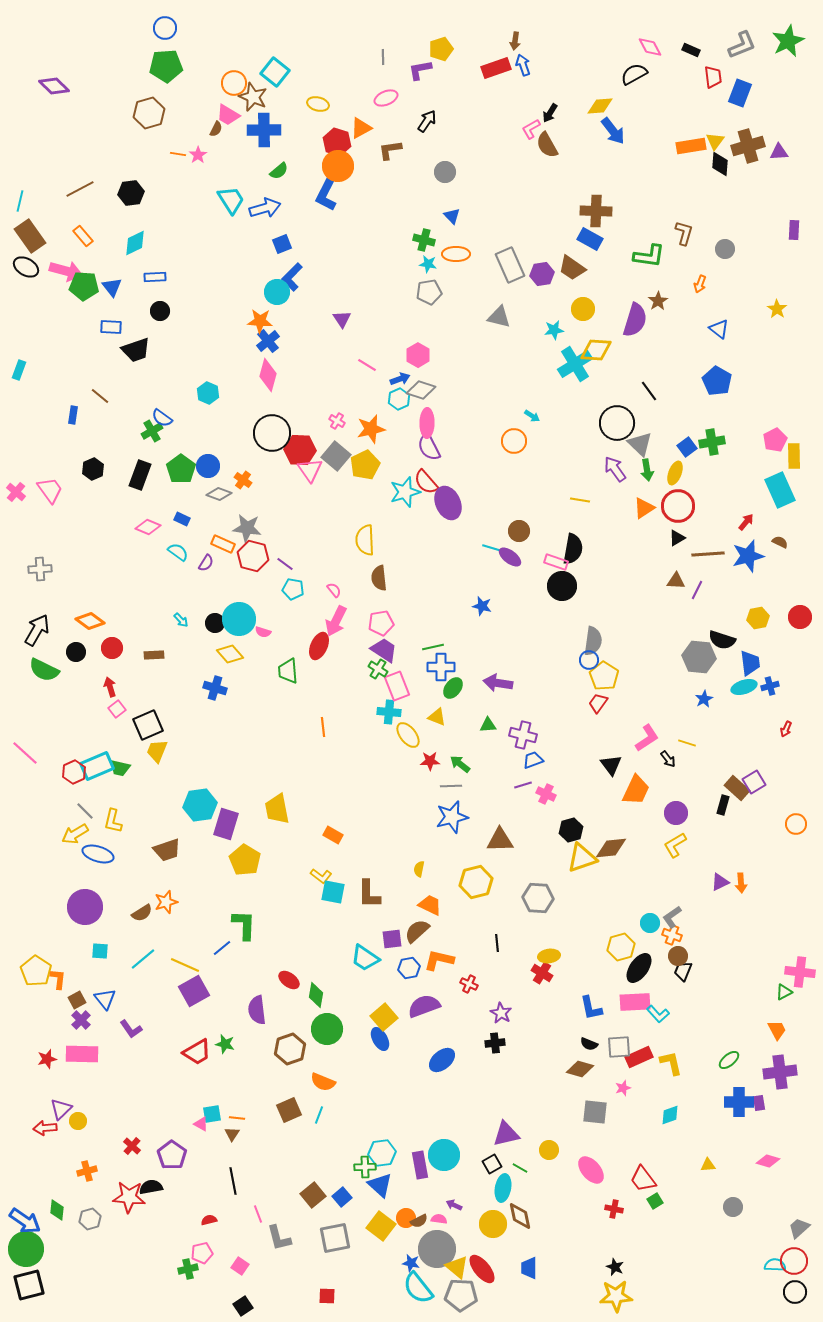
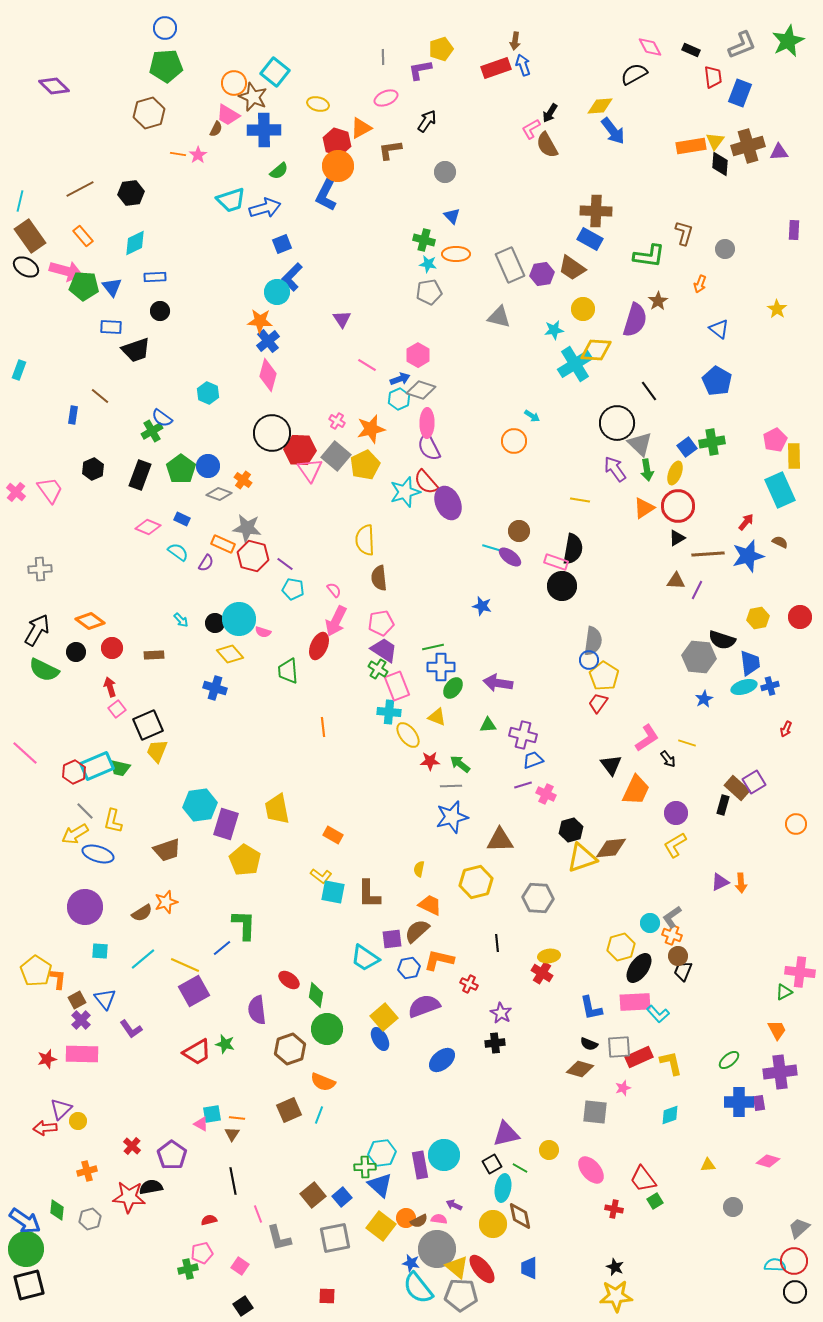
cyan trapezoid at (231, 200): rotated 104 degrees clockwise
